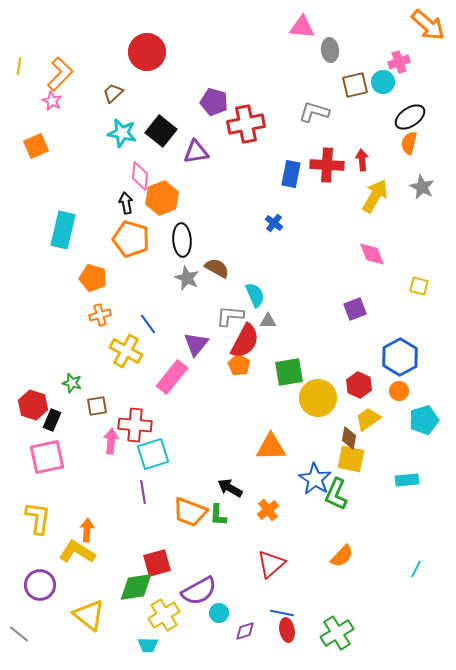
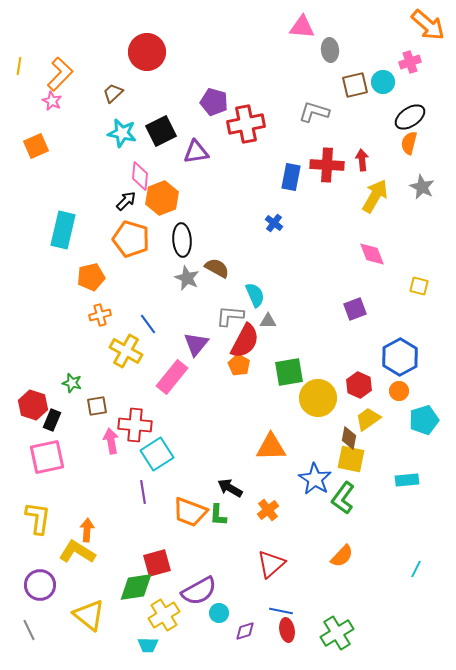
pink cross at (399, 62): moved 11 px right
black square at (161, 131): rotated 24 degrees clockwise
blue rectangle at (291, 174): moved 3 px down
black arrow at (126, 203): moved 2 px up; rotated 55 degrees clockwise
orange pentagon at (93, 278): moved 2 px left, 1 px up; rotated 28 degrees counterclockwise
pink arrow at (111, 441): rotated 15 degrees counterclockwise
cyan square at (153, 454): moved 4 px right; rotated 16 degrees counterclockwise
green L-shape at (336, 494): moved 7 px right, 4 px down; rotated 12 degrees clockwise
blue line at (282, 613): moved 1 px left, 2 px up
gray line at (19, 634): moved 10 px right, 4 px up; rotated 25 degrees clockwise
